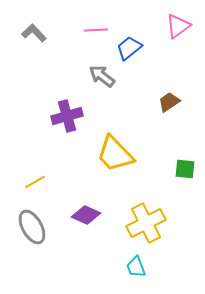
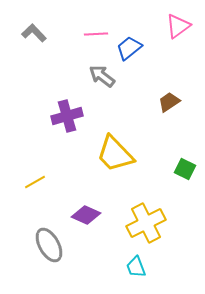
pink line: moved 4 px down
green square: rotated 20 degrees clockwise
gray ellipse: moved 17 px right, 18 px down
